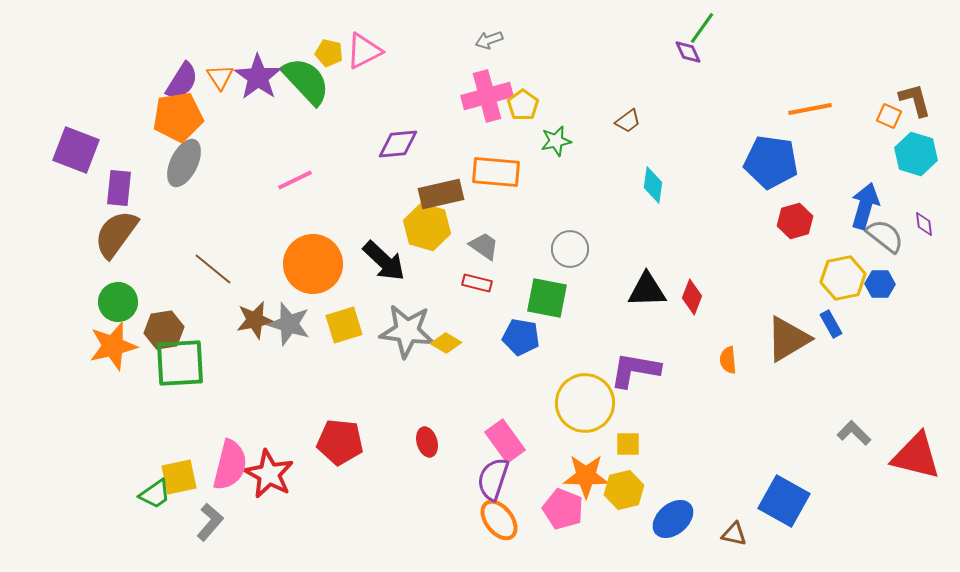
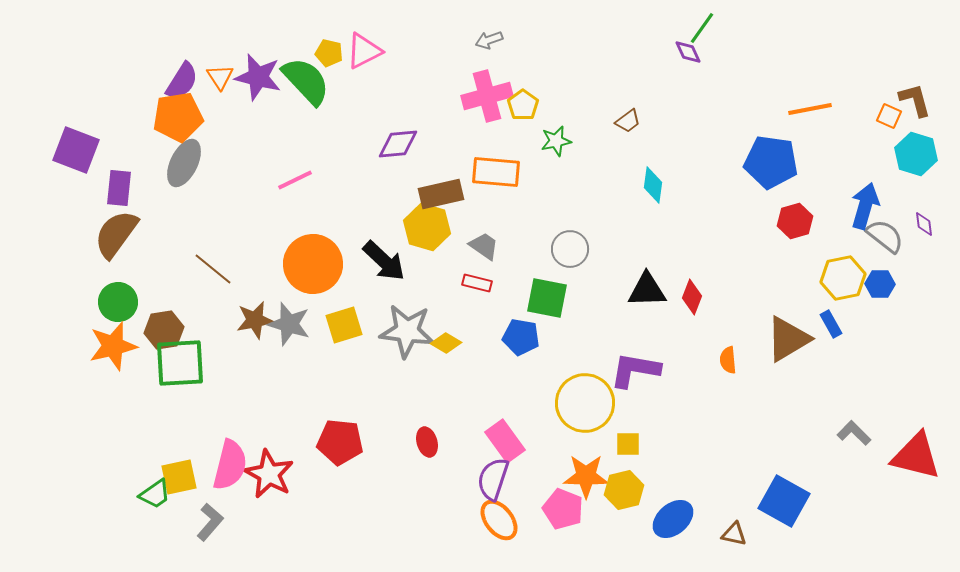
purple star at (258, 77): rotated 21 degrees counterclockwise
